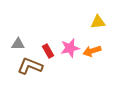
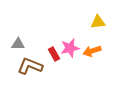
red rectangle: moved 6 px right, 3 px down
